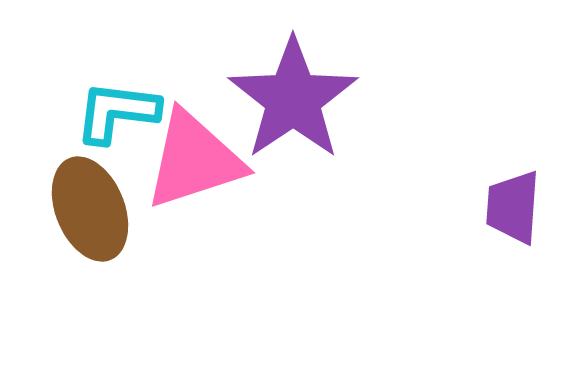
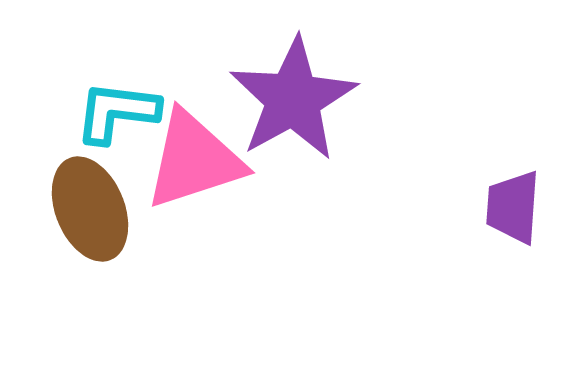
purple star: rotated 5 degrees clockwise
